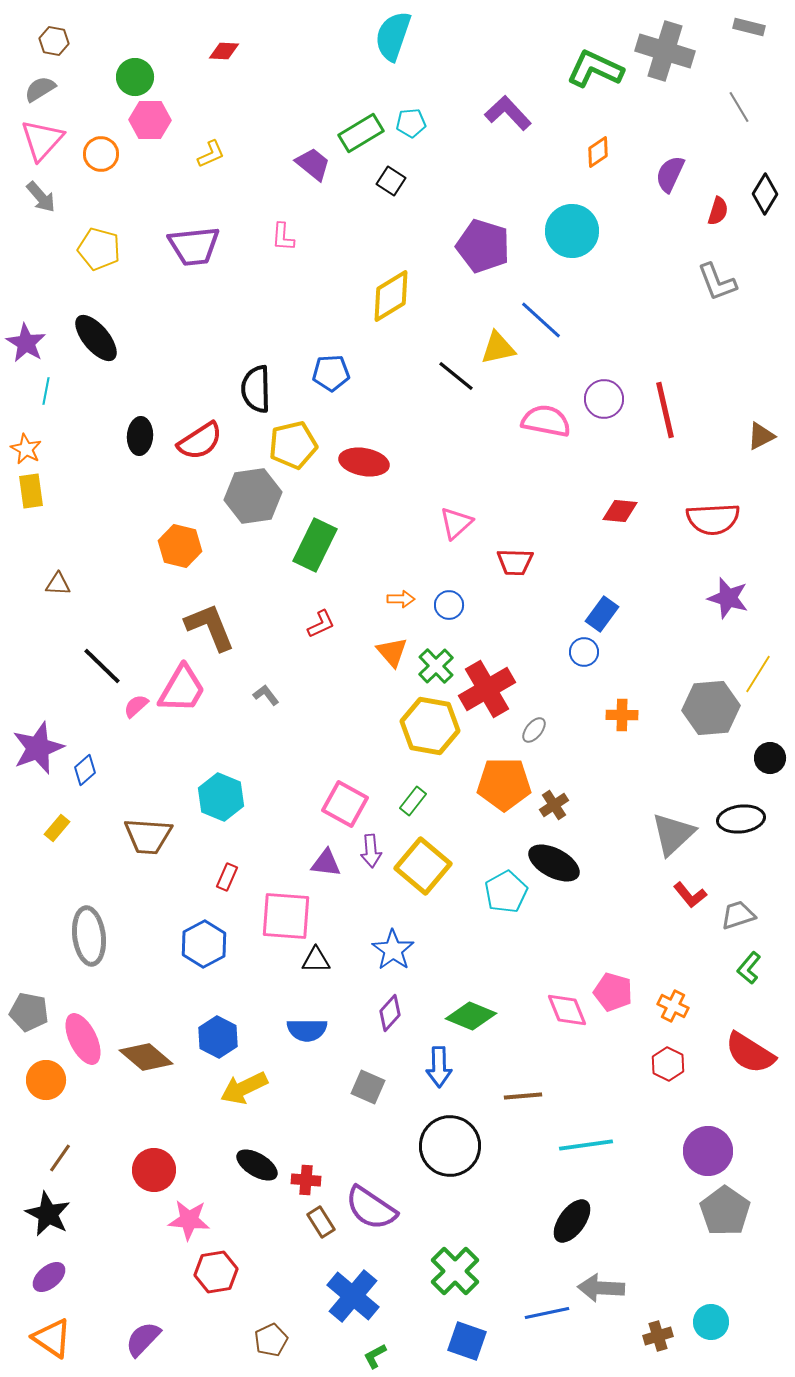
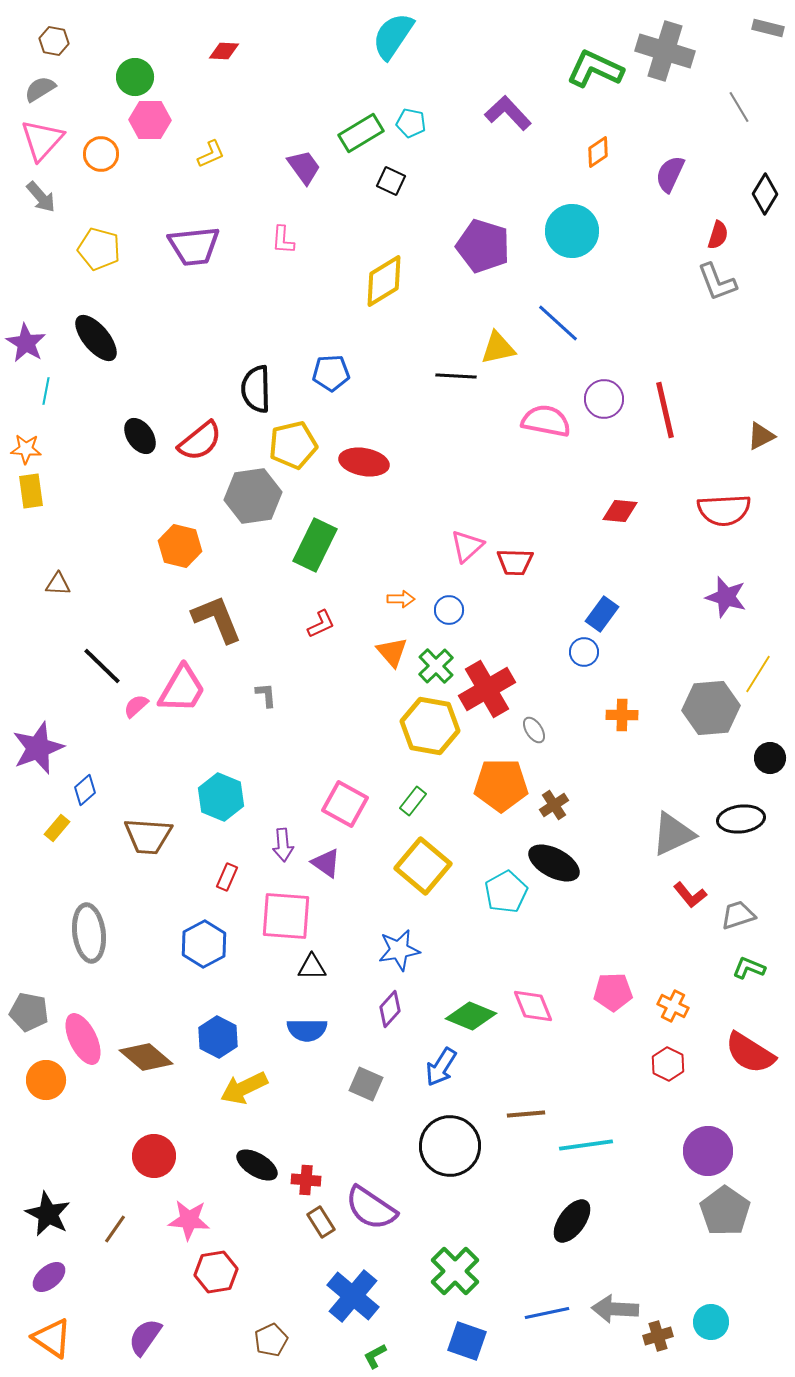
gray rectangle at (749, 27): moved 19 px right, 1 px down
cyan semicircle at (393, 36): rotated 15 degrees clockwise
cyan pentagon at (411, 123): rotated 16 degrees clockwise
purple trapezoid at (313, 164): moved 9 px left, 3 px down; rotated 15 degrees clockwise
black square at (391, 181): rotated 8 degrees counterclockwise
red semicircle at (718, 211): moved 24 px down
pink L-shape at (283, 237): moved 3 px down
yellow diamond at (391, 296): moved 7 px left, 15 px up
blue line at (541, 320): moved 17 px right, 3 px down
black line at (456, 376): rotated 36 degrees counterclockwise
black ellipse at (140, 436): rotated 39 degrees counterclockwise
red semicircle at (200, 441): rotated 6 degrees counterclockwise
orange star at (26, 449): rotated 24 degrees counterclockwise
red semicircle at (713, 519): moved 11 px right, 9 px up
pink triangle at (456, 523): moved 11 px right, 23 px down
purple star at (728, 598): moved 2 px left, 1 px up
blue circle at (449, 605): moved 5 px down
brown L-shape at (210, 627): moved 7 px right, 8 px up
gray L-shape at (266, 695): rotated 32 degrees clockwise
gray ellipse at (534, 730): rotated 72 degrees counterclockwise
blue diamond at (85, 770): moved 20 px down
orange pentagon at (504, 784): moved 3 px left, 1 px down
gray triangle at (673, 834): rotated 18 degrees clockwise
purple arrow at (371, 851): moved 88 px left, 6 px up
purple triangle at (326, 863): rotated 28 degrees clockwise
gray ellipse at (89, 936): moved 3 px up
blue star at (393, 950): moved 6 px right; rotated 27 degrees clockwise
black triangle at (316, 960): moved 4 px left, 7 px down
green L-shape at (749, 968): rotated 72 degrees clockwise
pink pentagon at (613, 992): rotated 18 degrees counterclockwise
pink diamond at (567, 1010): moved 34 px left, 4 px up
purple diamond at (390, 1013): moved 4 px up
blue arrow at (439, 1067): moved 2 px right; rotated 33 degrees clockwise
gray square at (368, 1087): moved 2 px left, 3 px up
brown line at (523, 1096): moved 3 px right, 18 px down
brown line at (60, 1158): moved 55 px right, 71 px down
red circle at (154, 1170): moved 14 px up
gray arrow at (601, 1288): moved 14 px right, 21 px down
purple semicircle at (143, 1339): moved 2 px right, 2 px up; rotated 9 degrees counterclockwise
